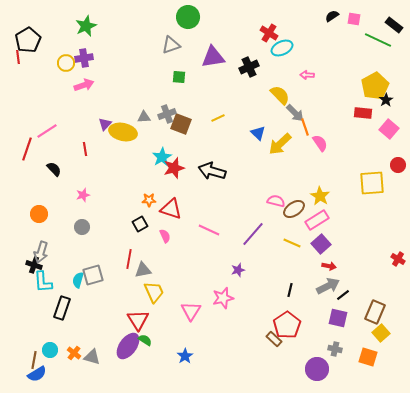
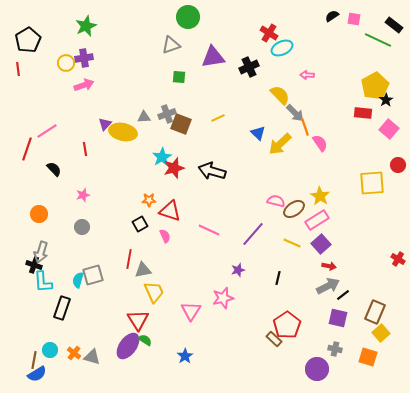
red line at (18, 57): moved 12 px down
red triangle at (171, 209): moved 1 px left, 2 px down
black line at (290, 290): moved 12 px left, 12 px up
